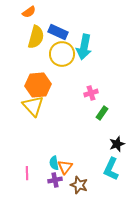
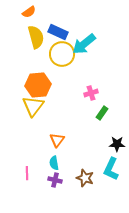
yellow semicircle: rotated 30 degrees counterclockwise
cyan arrow: moved 3 px up; rotated 40 degrees clockwise
yellow triangle: rotated 20 degrees clockwise
black star: rotated 21 degrees clockwise
orange triangle: moved 8 px left, 27 px up
purple cross: rotated 24 degrees clockwise
brown star: moved 6 px right, 7 px up
